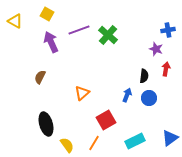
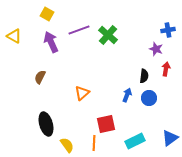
yellow triangle: moved 1 px left, 15 px down
red square: moved 4 px down; rotated 18 degrees clockwise
orange line: rotated 28 degrees counterclockwise
